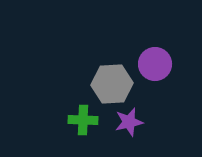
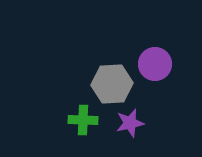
purple star: moved 1 px right, 1 px down
